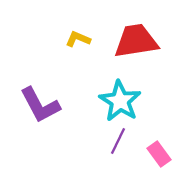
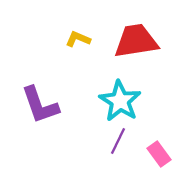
purple L-shape: rotated 9 degrees clockwise
